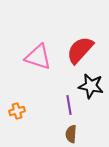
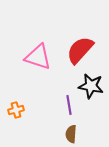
orange cross: moved 1 px left, 1 px up
